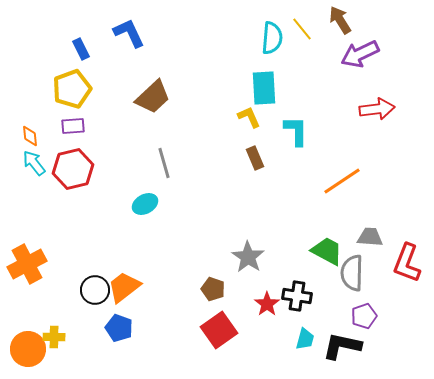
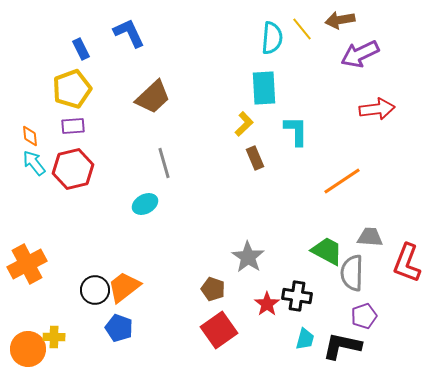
brown arrow: rotated 68 degrees counterclockwise
yellow L-shape: moved 5 px left, 7 px down; rotated 70 degrees clockwise
